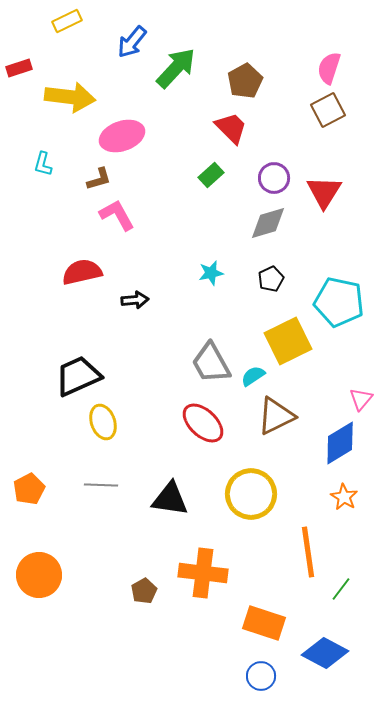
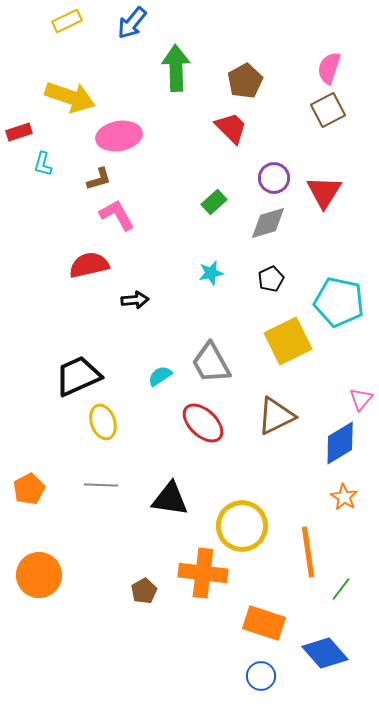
blue arrow at (132, 42): moved 19 px up
red rectangle at (19, 68): moved 64 px down
green arrow at (176, 68): rotated 45 degrees counterclockwise
yellow arrow at (70, 97): rotated 12 degrees clockwise
pink ellipse at (122, 136): moved 3 px left; rotated 9 degrees clockwise
green rectangle at (211, 175): moved 3 px right, 27 px down
red semicircle at (82, 272): moved 7 px right, 7 px up
cyan semicircle at (253, 376): moved 93 px left
yellow circle at (251, 494): moved 9 px left, 32 px down
blue diamond at (325, 653): rotated 21 degrees clockwise
